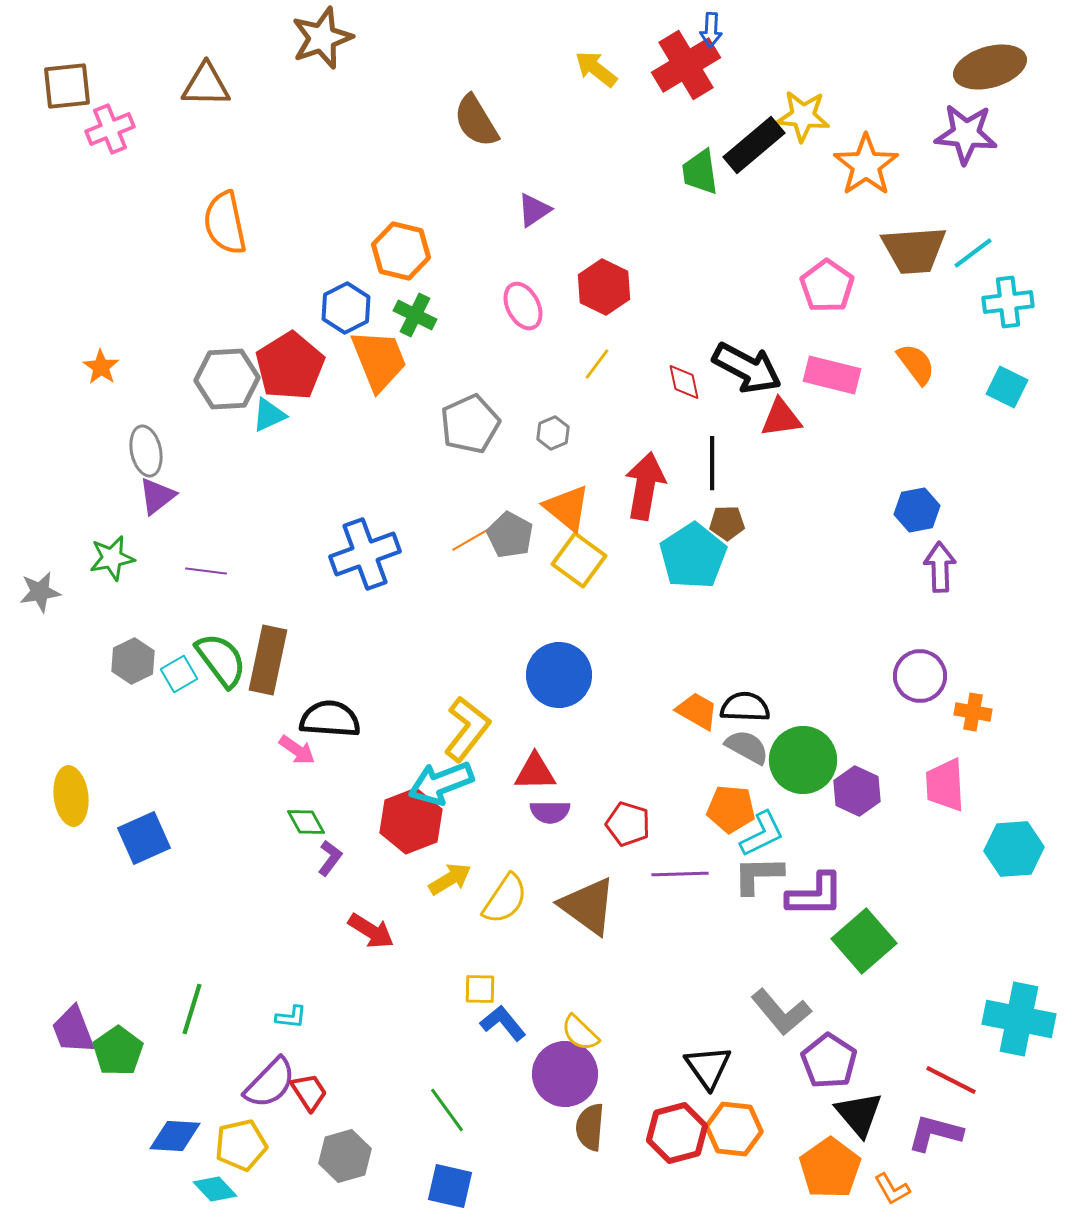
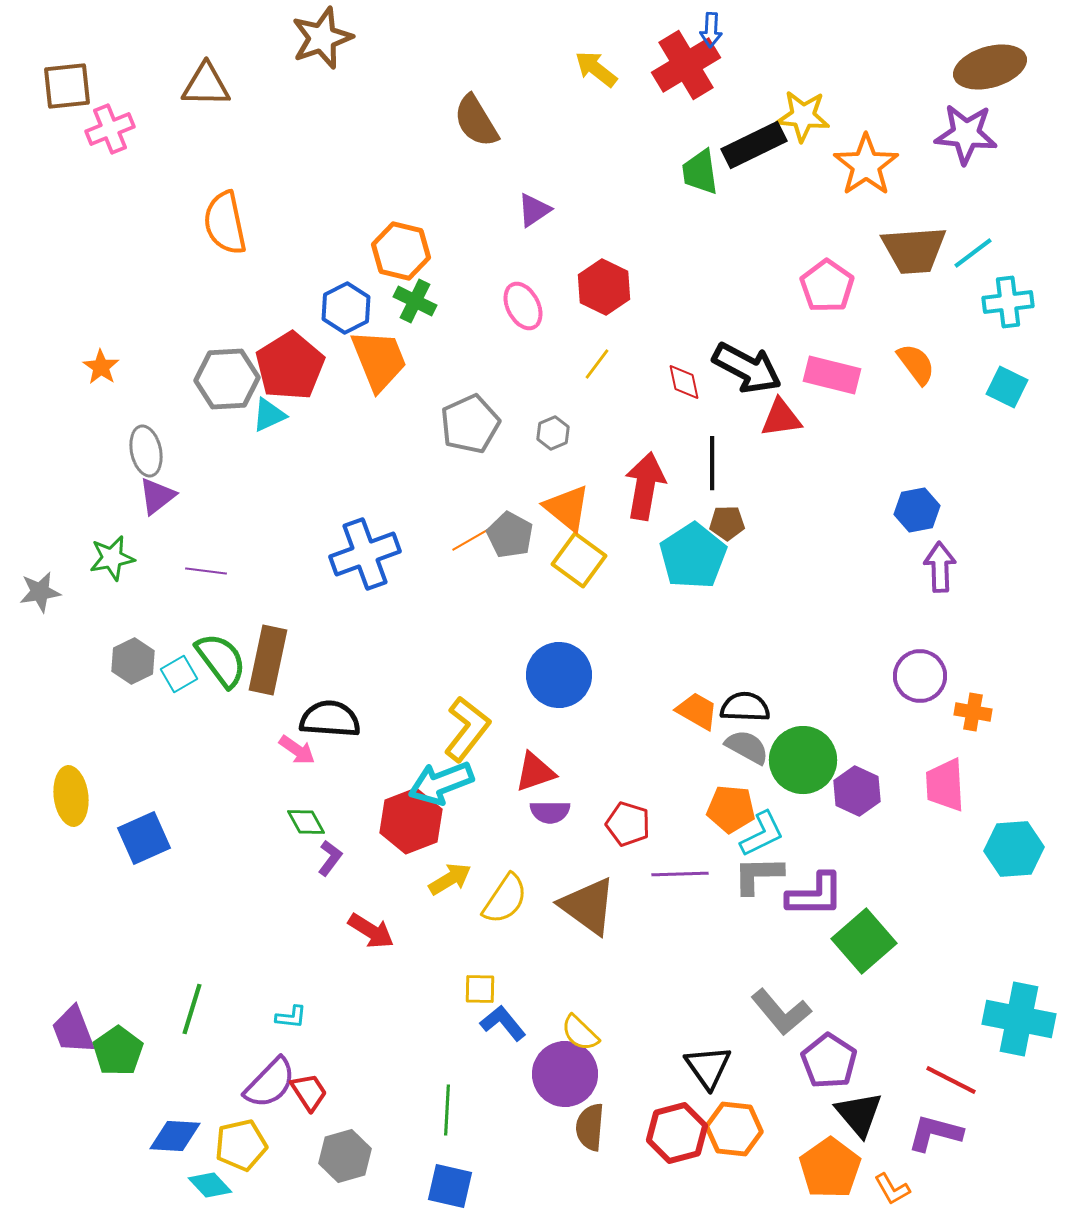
black rectangle at (754, 145): rotated 14 degrees clockwise
green cross at (415, 315): moved 14 px up
red triangle at (535, 772): rotated 18 degrees counterclockwise
green line at (447, 1110): rotated 39 degrees clockwise
cyan diamond at (215, 1189): moved 5 px left, 4 px up
